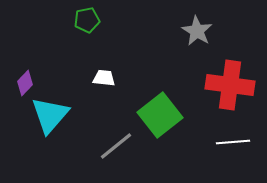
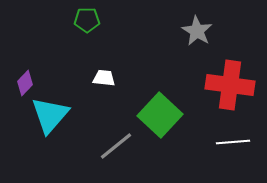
green pentagon: rotated 10 degrees clockwise
green square: rotated 9 degrees counterclockwise
